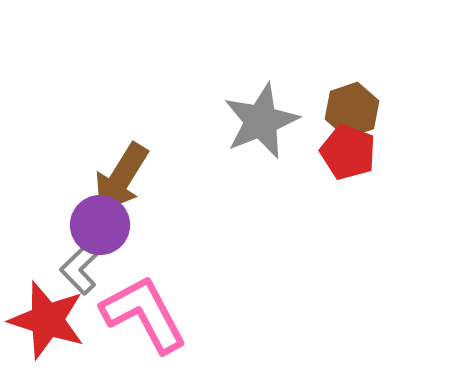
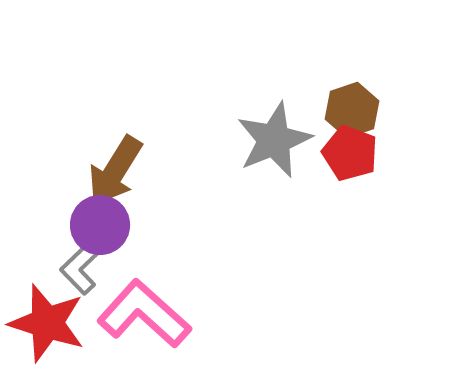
gray star: moved 13 px right, 19 px down
red pentagon: moved 2 px right, 1 px down
brown arrow: moved 6 px left, 7 px up
pink L-shape: rotated 20 degrees counterclockwise
red star: moved 3 px down
